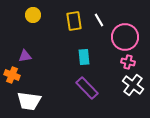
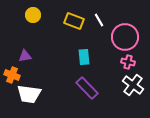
yellow rectangle: rotated 60 degrees counterclockwise
white trapezoid: moved 7 px up
